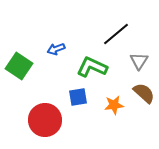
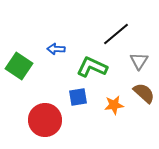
blue arrow: rotated 24 degrees clockwise
